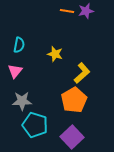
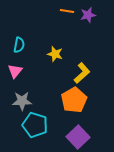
purple star: moved 2 px right, 4 px down
purple square: moved 6 px right
